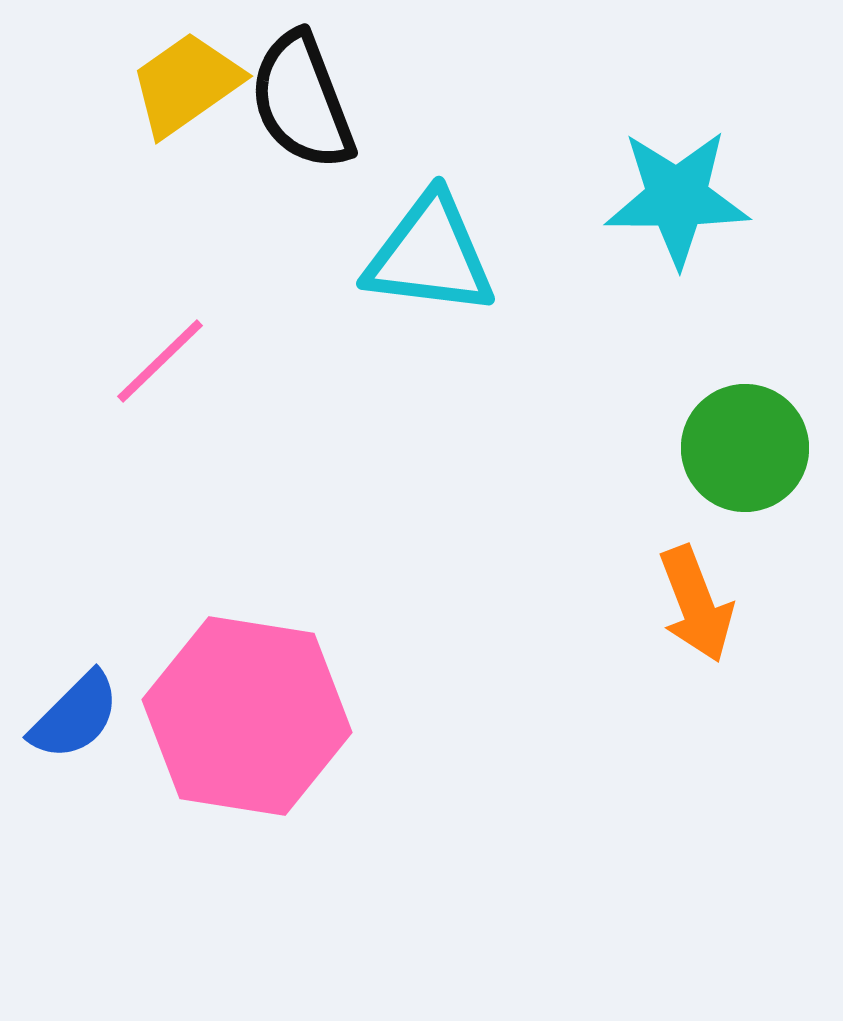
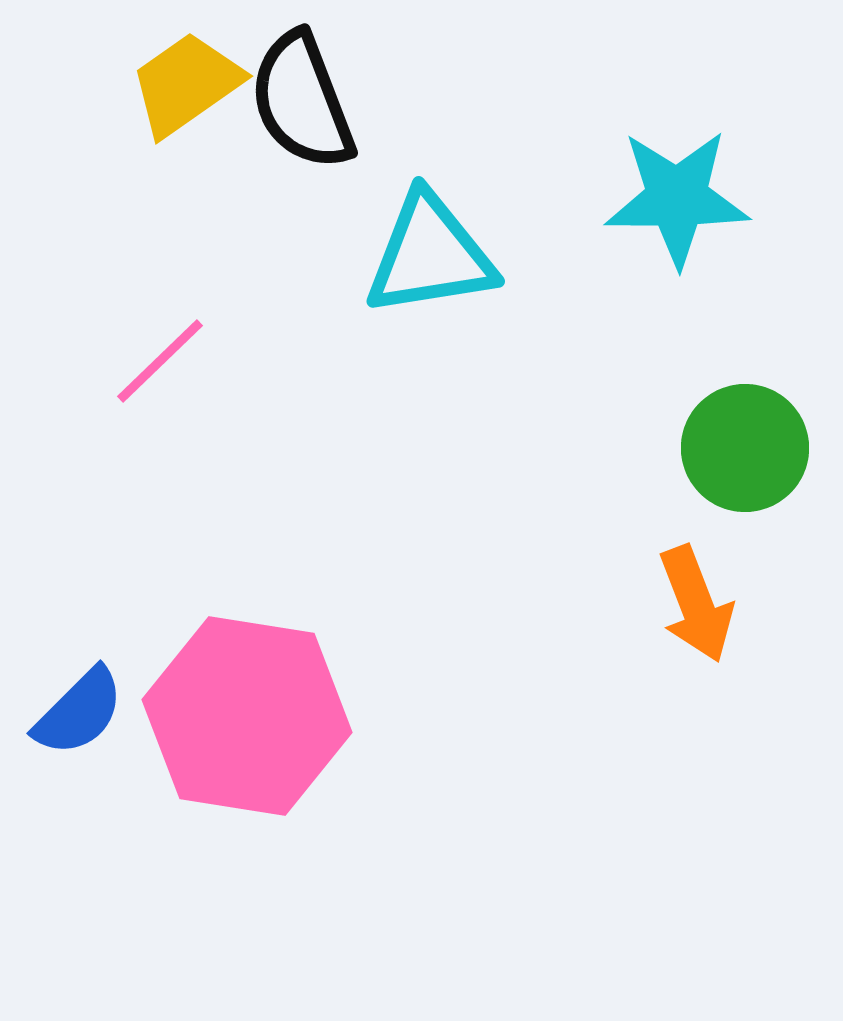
cyan triangle: rotated 16 degrees counterclockwise
blue semicircle: moved 4 px right, 4 px up
